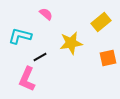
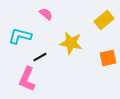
yellow rectangle: moved 3 px right, 2 px up
yellow star: rotated 20 degrees clockwise
